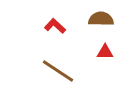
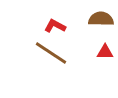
red L-shape: rotated 15 degrees counterclockwise
brown line: moved 7 px left, 18 px up
